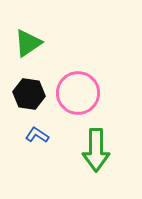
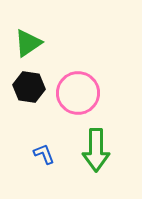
black hexagon: moved 7 px up
blue L-shape: moved 7 px right, 19 px down; rotated 35 degrees clockwise
